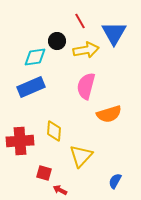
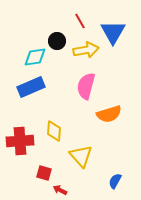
blue triangle: moved 1 px left, 1 px up
yellow triangle: rotated 25 degrees counterclockwise
